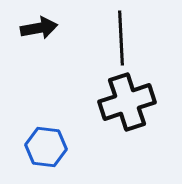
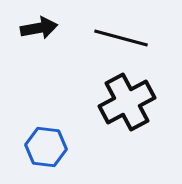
black line: rotated 72 degrees counterclockwise
black cross: rotated 10 degrees counterclockwise
